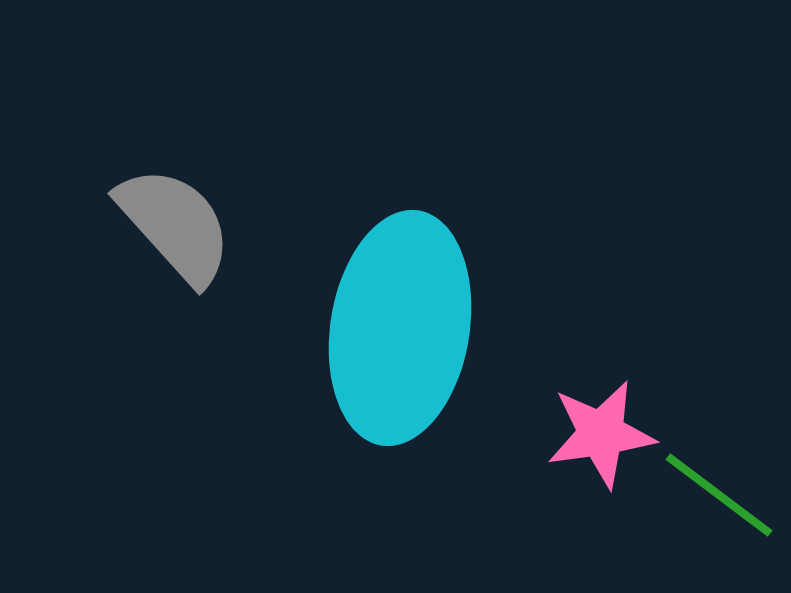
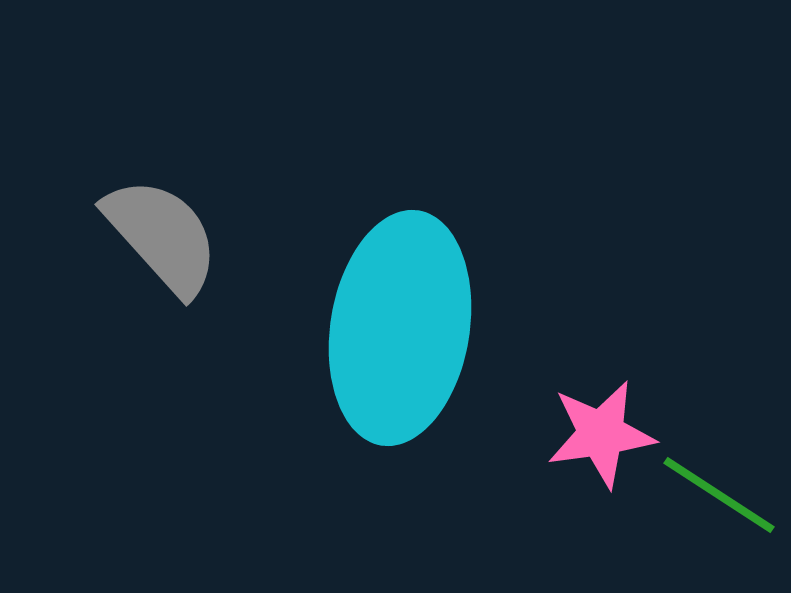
gray semicircle: moved 13 px left, 11 px down
green line: rotated 4 degrees counterclockwise
